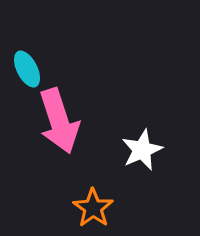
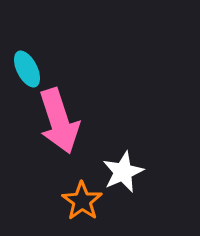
white star: moved 19 px left, 22 px down
orange star: moved 11 px left, 7 px up
